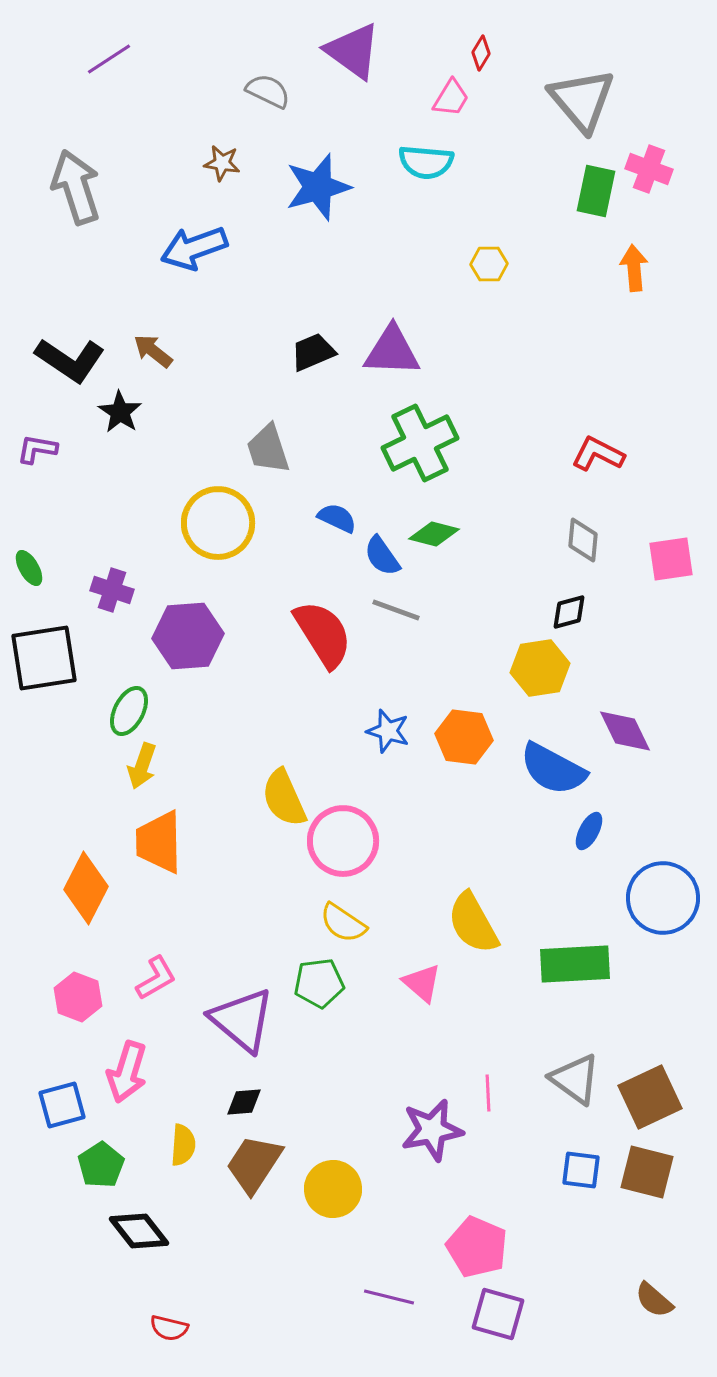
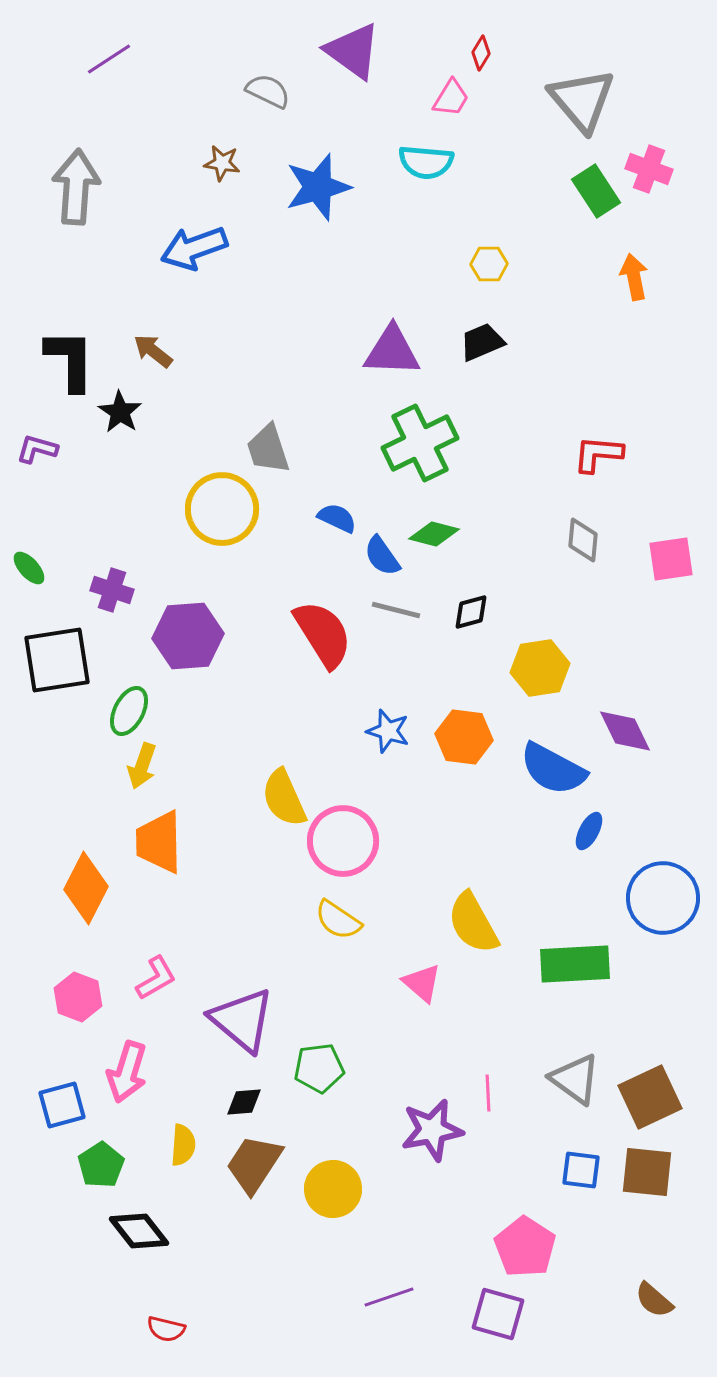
gray arrow at (76, 187): rotated 22 degrees clockwise
green rectangle at (596, 191): rotated 45 degrees counterclockwise
orange arrow at (634, 268): moved 9 px down; rotated 6 degrees counterclockwise
black trapezoid at (313, 352): moved 169 px right, 10 px up
black L-shape at (70, 360): rotated 124 degrees counterclockwise
purple L-shape at (37, 449): rotated 6 degrees clockwise
red L-shape at (598, 454): rotated 22 degrees counterclockwise
yellow circle at (218, 523): moved 4 px right, 14 px up
green ellipse at (29, 568): rotated 12 degrees counterclockwise
gray line at (396, 610): rotated 6 degrees counterclockwise
black diamond at (569, 612): moved 98 px left
black square at (44, 658): moved 13 px right, 2 px down
yellow semicircle at (343, 923): moved 5 px left, 3 px up
green pentagon at (319, 983): moved 85 px down
brown square at (647, 1172): rotated 8 degrees counterclockwise
pink pentagon at (477, 1247): moved 48 px right; rotated 10 degrees clockwise
purple line at (389, 1297): rotated 33 degrees counterclockwise
red semicircle at (169, 1328): moved 3 px left, 1 px down
